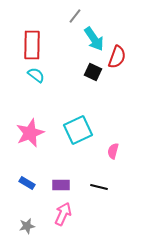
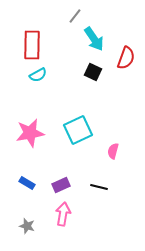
red semicircle: moved 9 px right, 1 px down
cyan semicircle: moved 2 px right; rotated 114 degrees clockwise
pink star: rotated 12 degrees clockwise
purple rectangle: rotated 24 degrees counterclockwise
pink arrow: rotated 15 degrees counterclockwise
gray star: rotated 28 degrees clockwise
